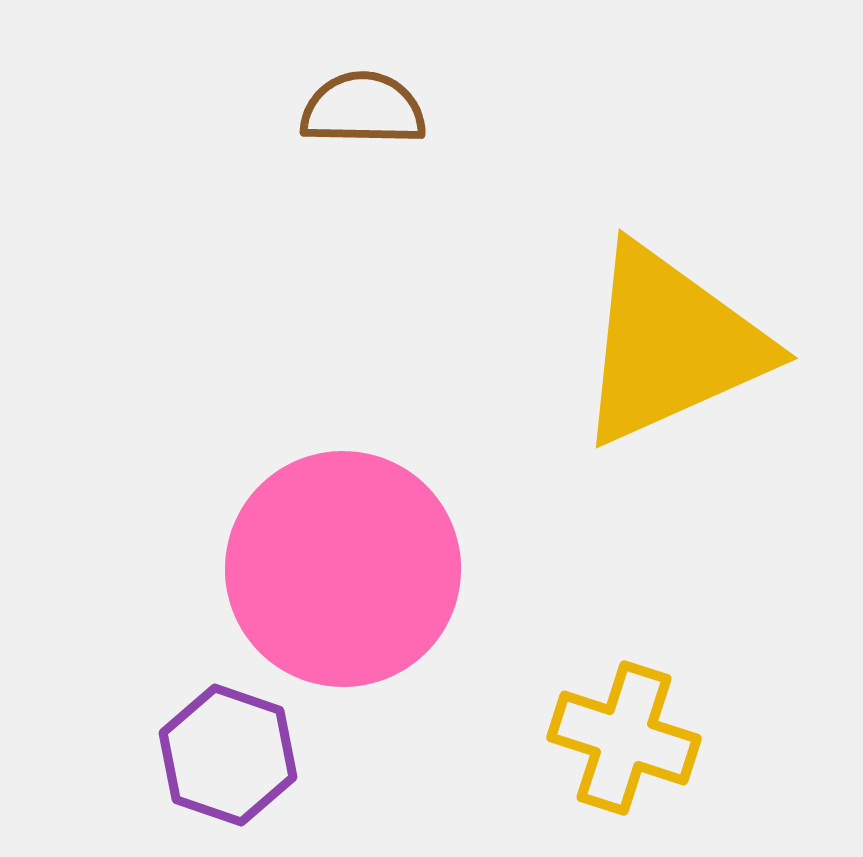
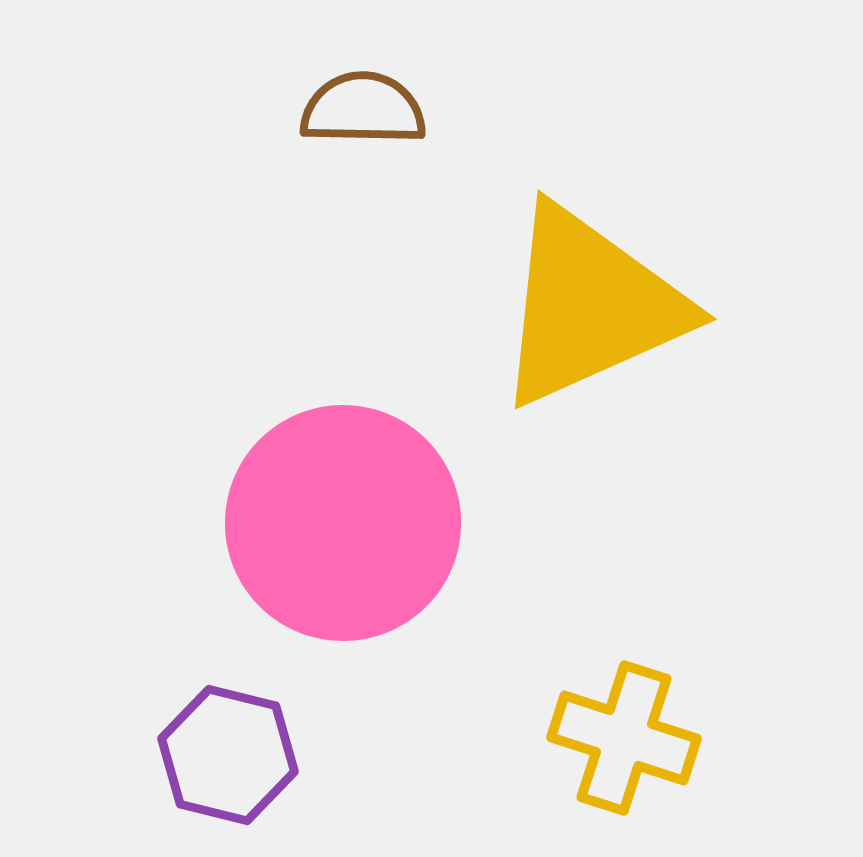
yellow triangle: moved 81 px left, 39 px up
pink circle: moved 46 px up
purple hexagon: rotated 5 degrees counterclockwise
